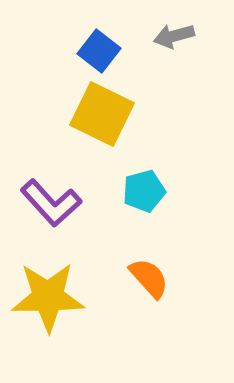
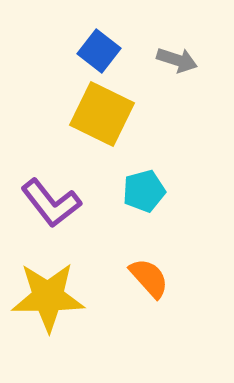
gray arrow: moved 3 px right, 24 px down; rotated 147 degrees counterclockwise
purple L-shape: rotated 4 degrees clockwise
